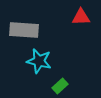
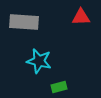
gray rectangle: moved 8 px up
green rectangle: moved 1 px left, 1 px down; rotated 28 degrees clockwise
